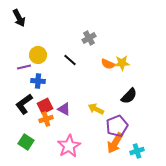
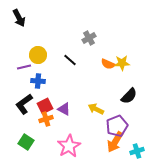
orange arrow: moved 1 px up
